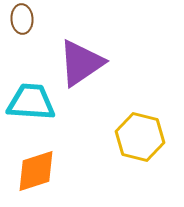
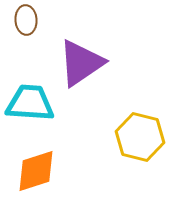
brown ellipse: moved 4 px right, 1 px down
cyan trapezoid: moved 1 px left, 1 px down
